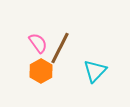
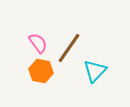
brown line: moved 9 px right; rotated 8 degrees clockwise
orange hexagon: rotated 20 degrees counterclockwise
